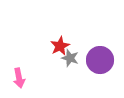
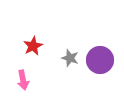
red star: moved 27 px left
pink arrow: moved 4 px right, 2 px down
